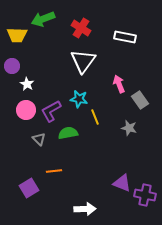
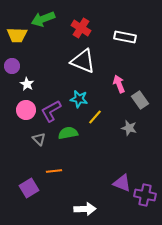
white triangle: rotated 44 degrees counterclockwise
yellow line: rotated 63 degrees clockwise
